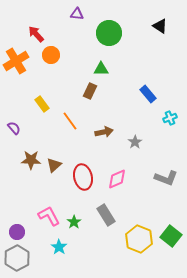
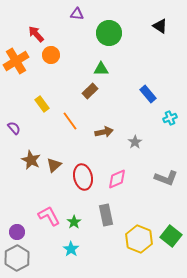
brown rectangle: rotated 21 degrees clockwise
brown star: rotated 24 degrees clockwise
gray rectangle: rotated 20 degrees clockwise
cyan star: moved 12 px right, 2 px down
